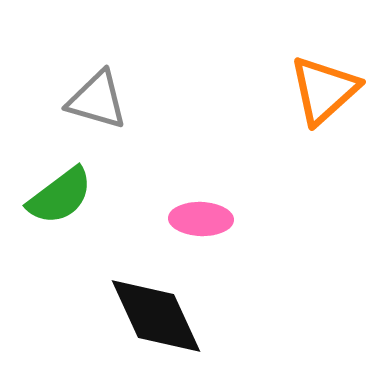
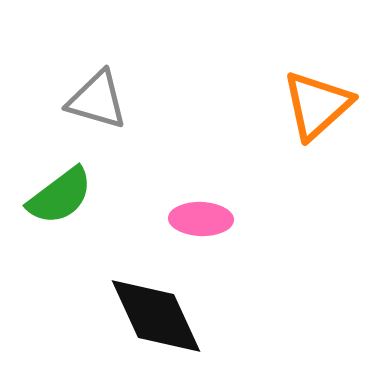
orange triangle: moved 7 px left, 15 px down
